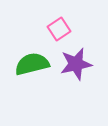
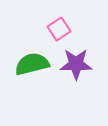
purple star: rotated 12 degrees clockwise
